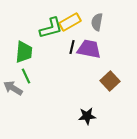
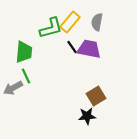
yellow rectangle: rotated 20 degrees counterclockwise
black line: rotated 48 degrees counterclockwise
brown square: moved 14 px left, 15 px down; rotated 12 degrees clockwise
gray arrow: rotated 60 degrees counterclockwise
